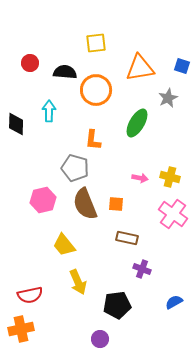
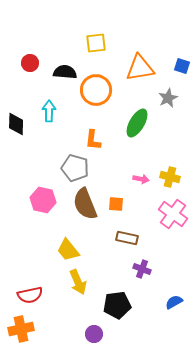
pink arrow: moved 1 px right, 1 px down
pink hexagon: rotated 25 degrees clockwise
yellow trapezoid: moved 4 px right, 5 px down
purple circle: moved 6 px left, 5 px up
